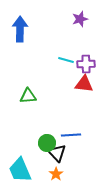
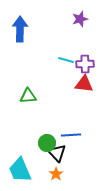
purple cross: moved 1 px left
